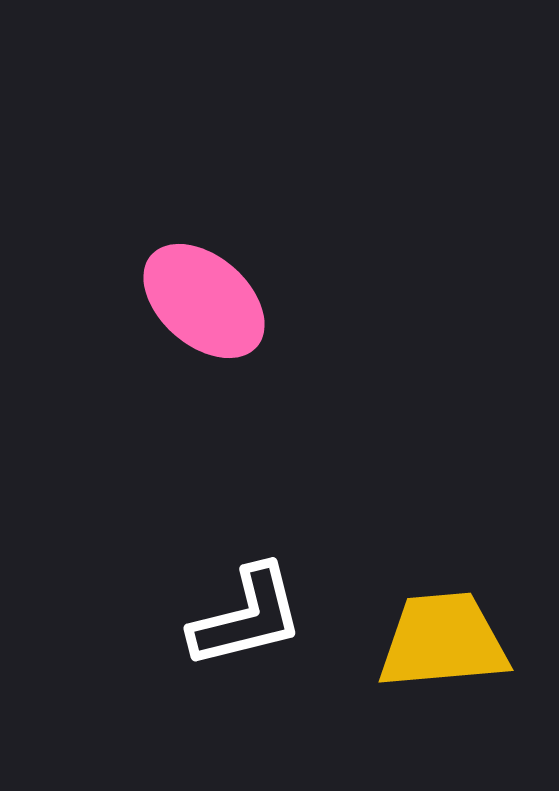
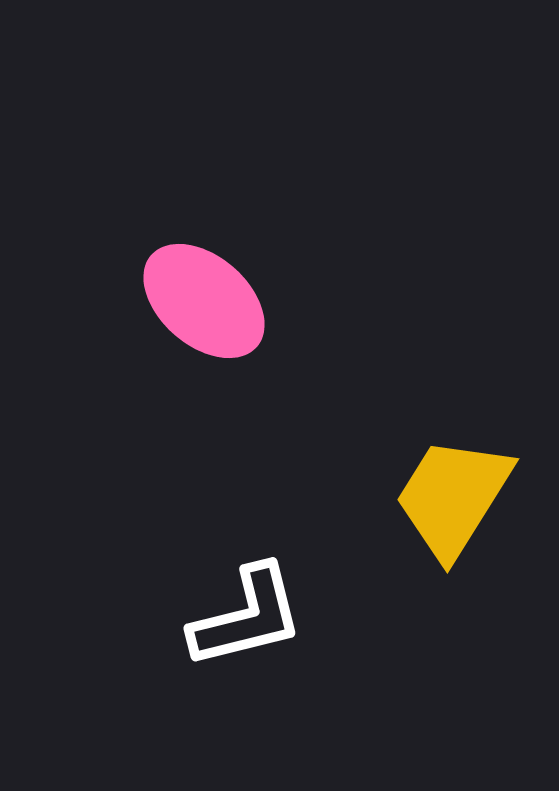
yellow trapezoid: moved 10 px right, 144 px up; rotated 53 degrees counterclockwise
